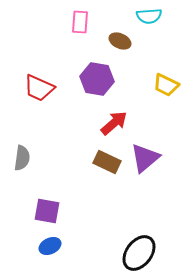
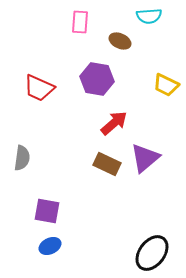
brown rectangle: moved 2 px down
black ellipse: moved 13 px right
